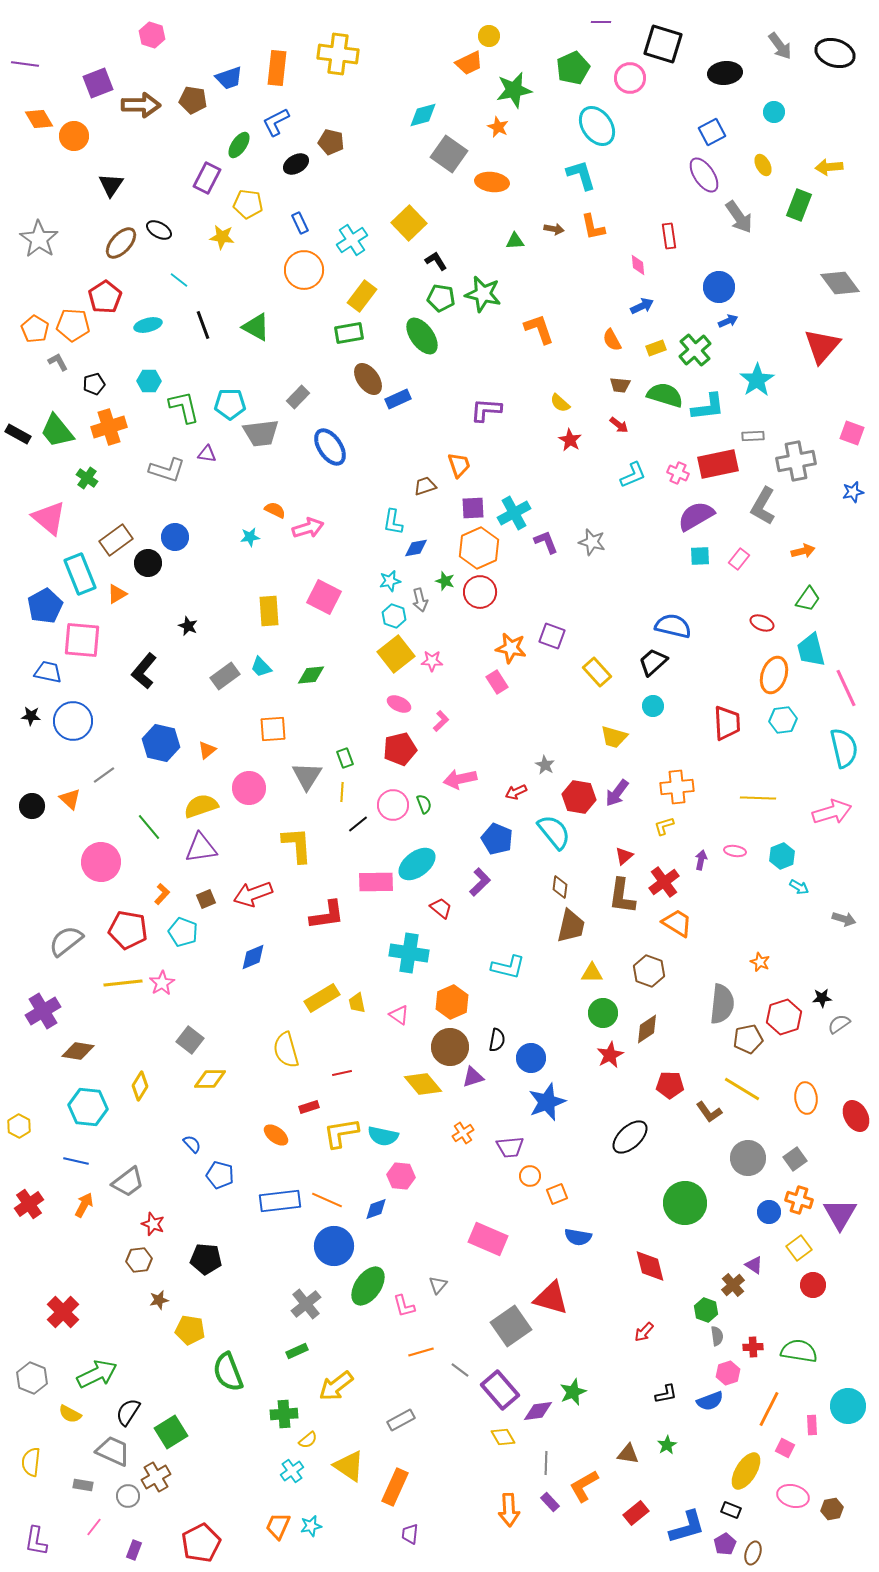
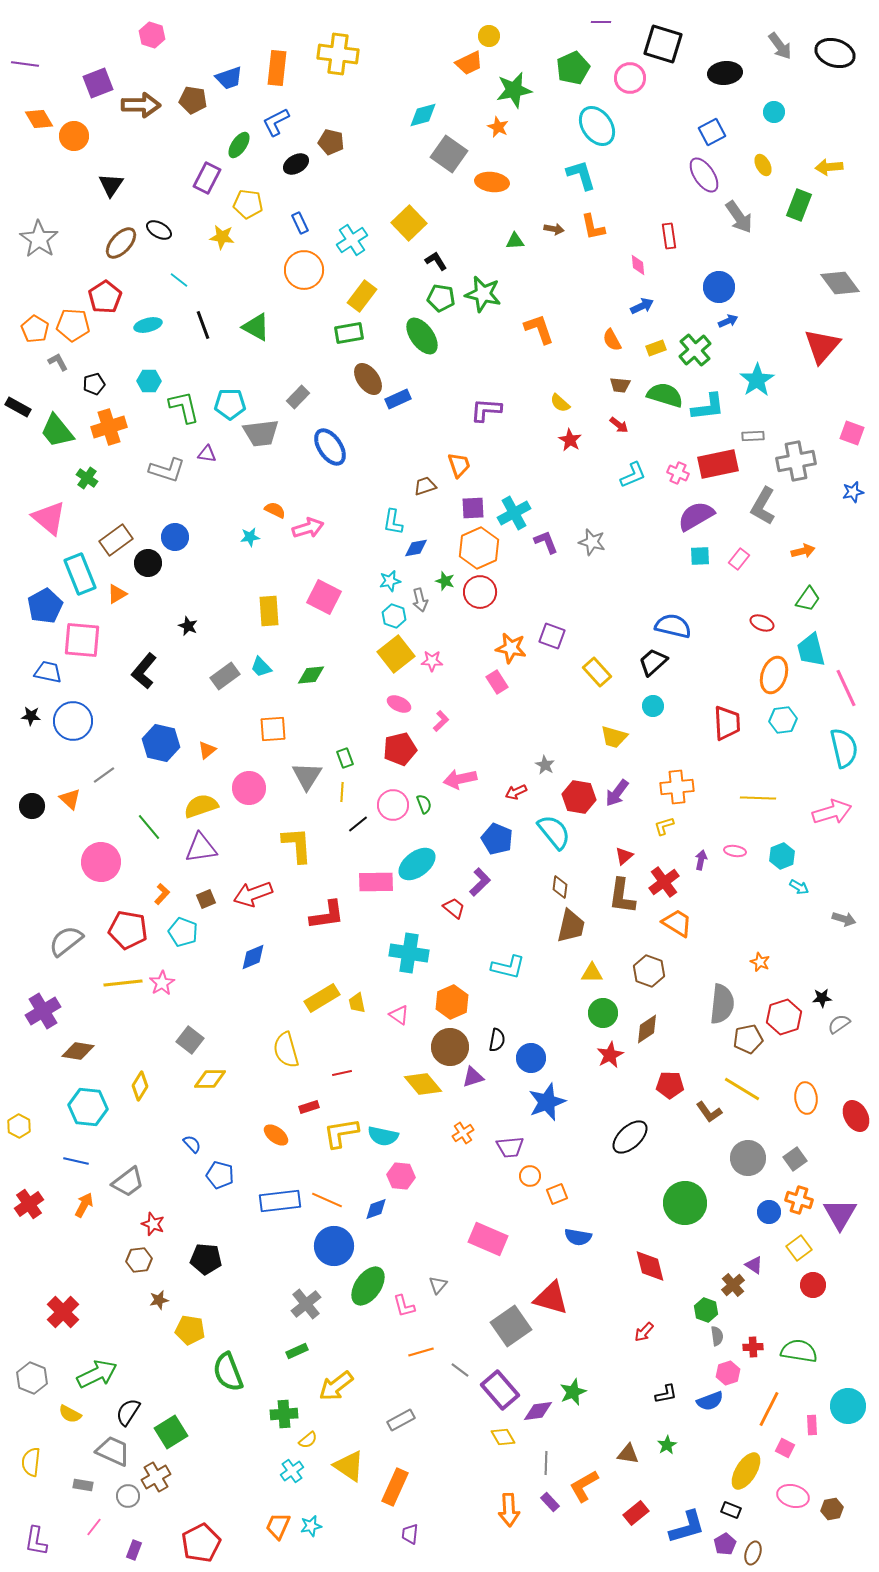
black rectangle at (18, 434): moved 27 px up
red trapezoid at (441, 908): moved 13 px right
